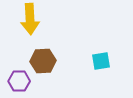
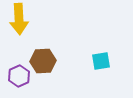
yellow arrow: moved 11 px left
purple hexagon: moved 5 px up; rotated 25 degrees counterclockwise
